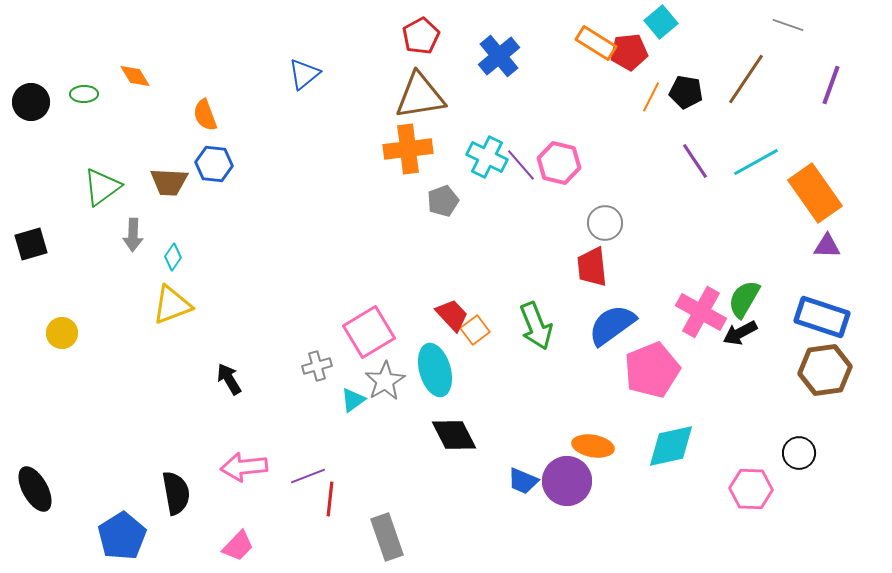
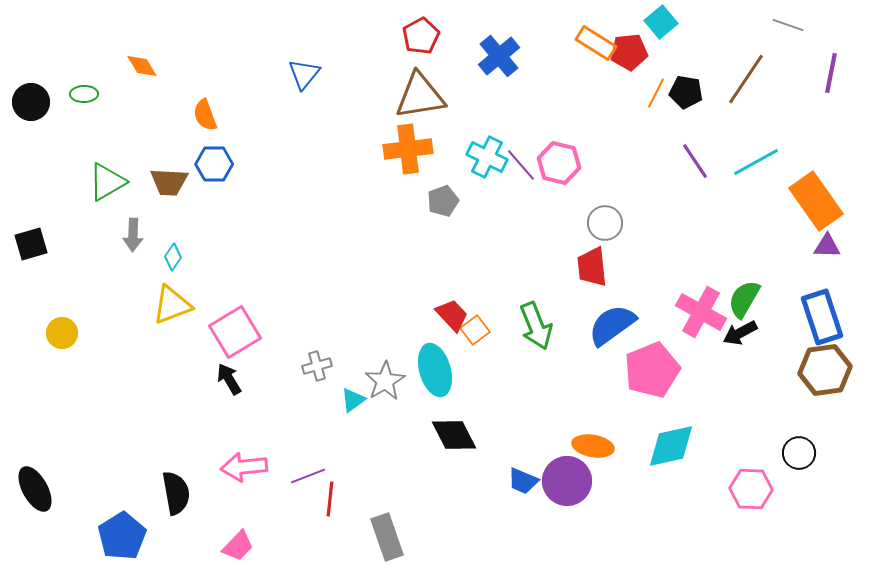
blue triangle at (304, 74): rotated 12 degrees counterclockwise
orange diamond at (135, 76): moved 7 px right, 10 px up
purple line at (831, 85): moved 12 px up; rotated 9 degrees counterclockwise
orange line at (651, 97): moved 5 px right, 4 px up
blue hexagon at (214, 164): rotated 6 degrees counterclockwise
green triangle at (102, 187): moved 5 px right, 5 px up; rotated 6 degrees clockwise
orange rectangle at (815, 193): moved 1 px right, 8 px down
blue rectangle at (822, 317): rotated 54 degrees clockwise
pink square at (369, 332): moved 134 px left
